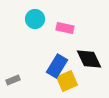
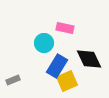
cyan circle: moved 9 px right, 24 px down
